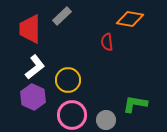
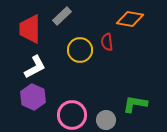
white L-shape: rotated 10 degrees clockwise
yellow circle: moved 12 px right, 30 px up
